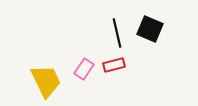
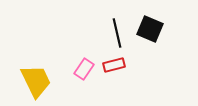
yellow trapezoid: moved 10 px left
